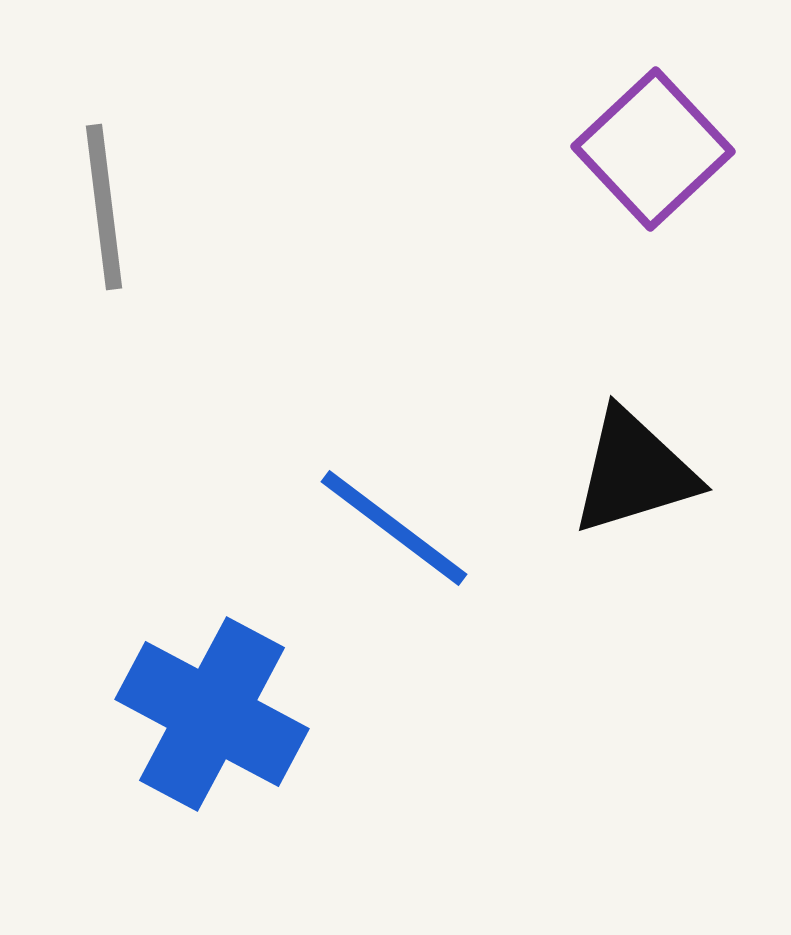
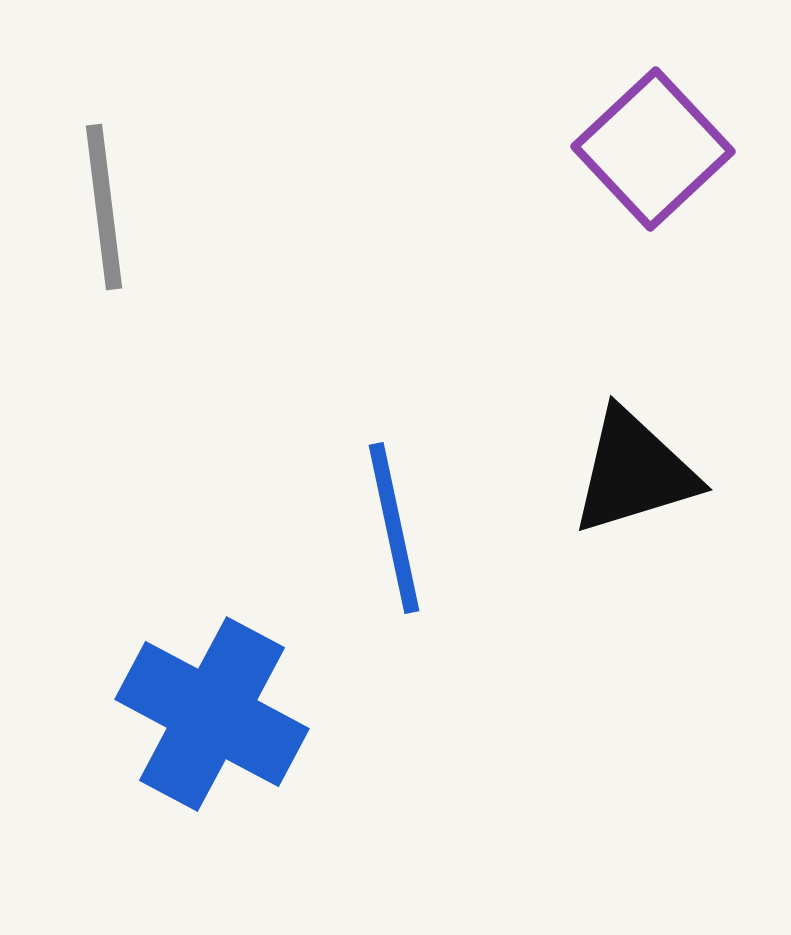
blue line: rotated 41 degrees clockwise
